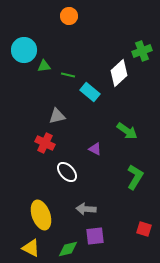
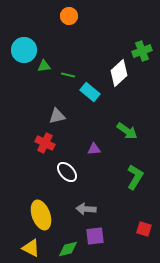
purple triangle: moved 1 px left; rotated 32 degrees counterclockwise
